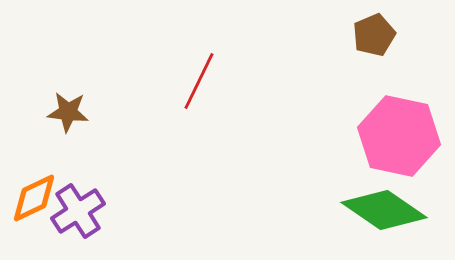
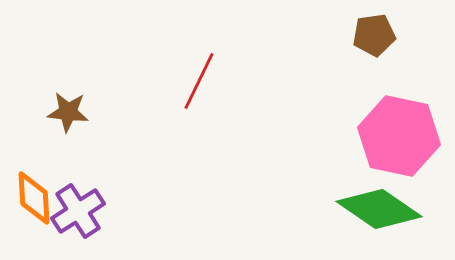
brown pentagon: rotated 15 degrees clockwise
orange diamond: rotated 68 degrees counterclockwise
green diamond: moved 5 px left, 1 px up
